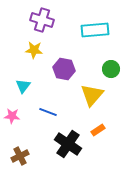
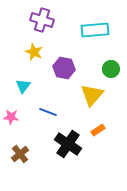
yellow star: moved 2 px down; rotated 18 degrees clockwise
purple hexagon: moved 1 px up
pink star: moved 1 px left, 1 px down
brown cross: moved 2 px up; rotated 12 degrees counterclockwise
